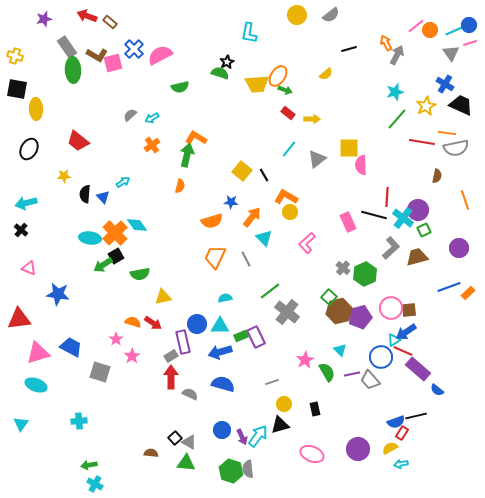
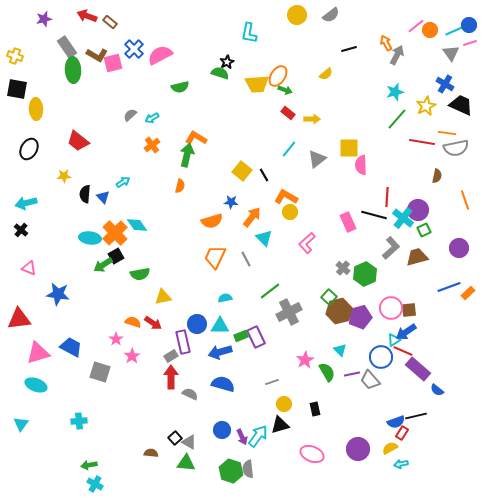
gray cross at (287, 312): moved 2 px right; rotated 25 degrees clockwise
